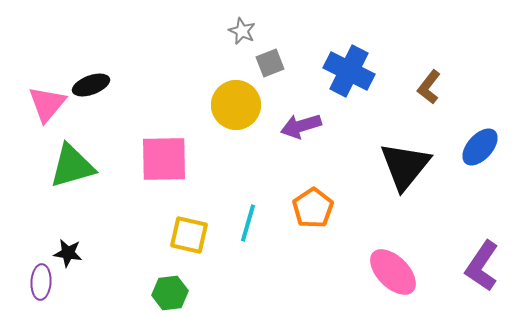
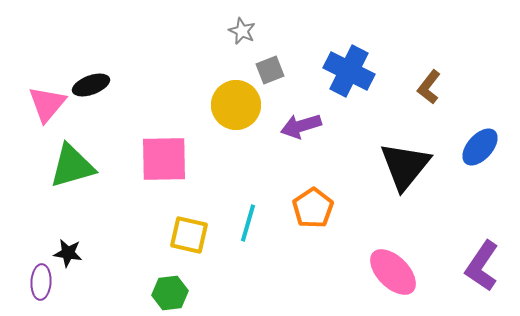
gray square: moved 7 px down
